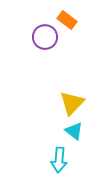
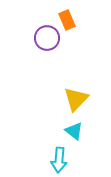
orange rectangle: rotated 30 degrees clockwise
purple circle: moved 2 px right, 1 px down
yellow triangle: moved 4 px right, 4 px up
